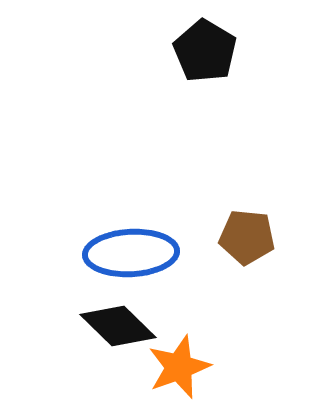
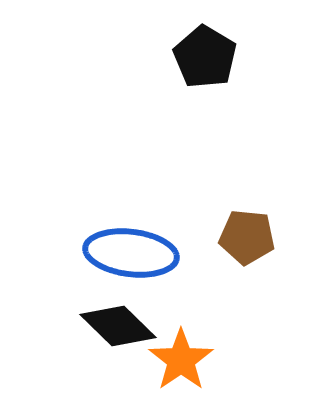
black pentagon: moved 6 px down
blue ellipse: rotated 10 degrees clockwise
orange star: moved 2 px right, 7 px up; rotated 14 degrees counterclockwise
